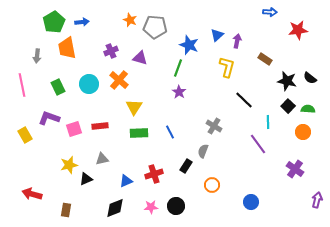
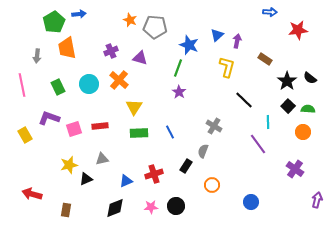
blue arrow at (82, 22): moved 3 px left, 8 px up
black star at (287, 81): rotated 24 degrees clockwise
